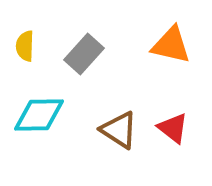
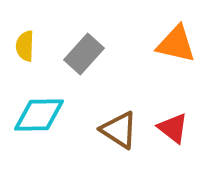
orange triangle: moved 5 px right, 1 px up
